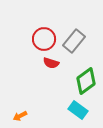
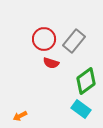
cyan rectangle: moved 3 px right, 1 px up
